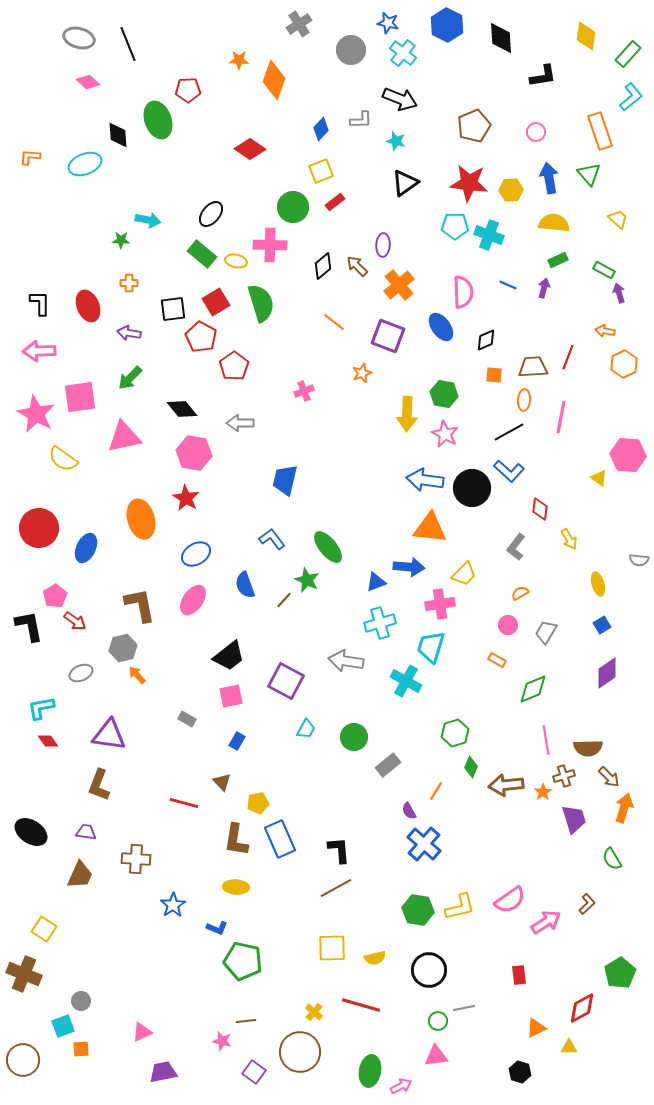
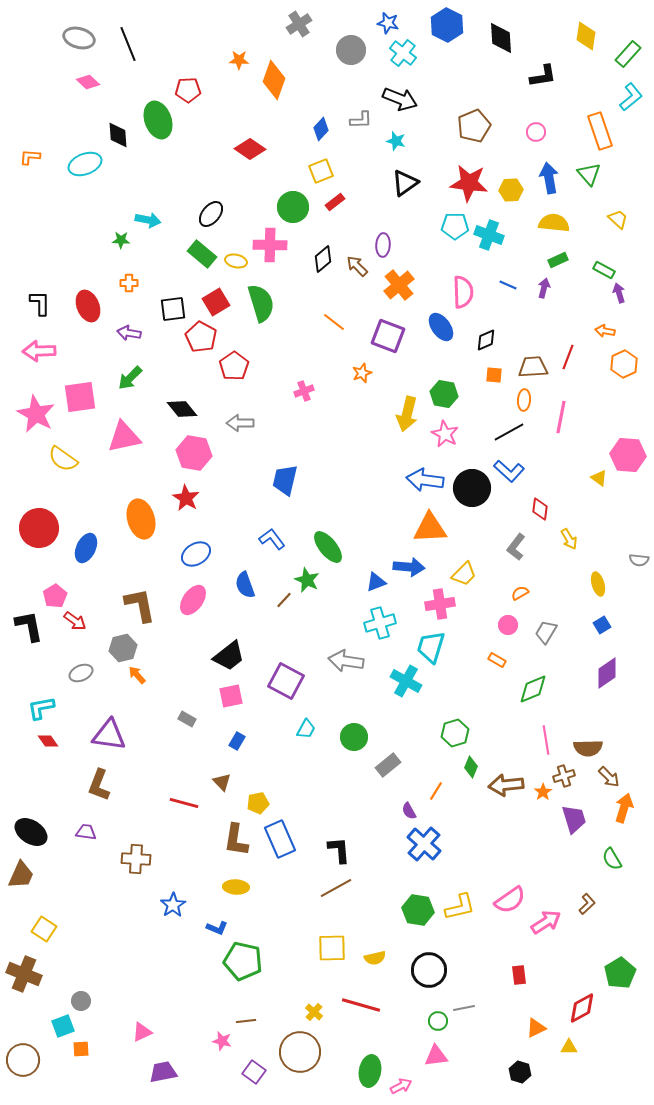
black diamond at (323, 266): moved 7 px up
yellow arrow at (407, 414): rotated 12 degrees clockwise
orange triangle at (430, 528): rotated 9 degrees counterclockwise
brown trapezoid at (80, 875): moved 59 px left
